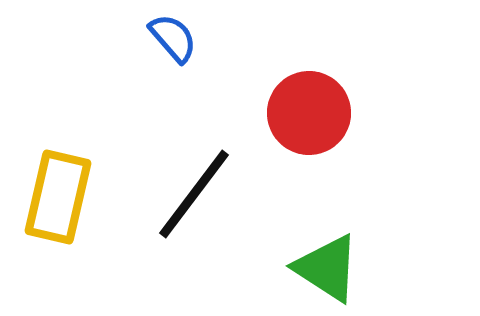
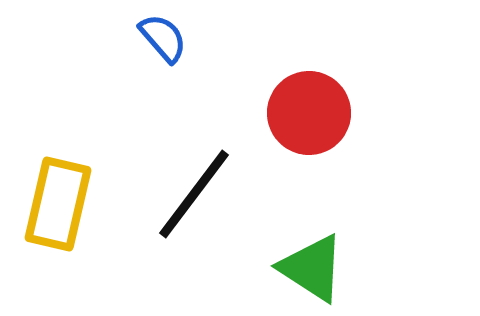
blue semicircle: moved 10 px left
yellow rectangle: moved 7 px down
green triangle: moved 15 px left
